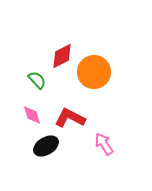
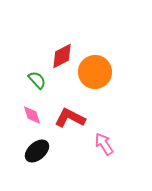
orange circle: moved 1 px right
black ellipse: moved 9 px left, 5 px down; rotated 10 degrees counterclockwise
